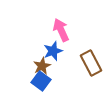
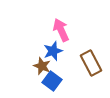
brown star: rotated 24 degrees counterclockwise
blue square: moved 11 px right
